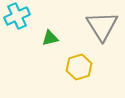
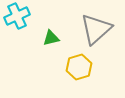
gray triangle: moved 6 px left, 3 px down; rotated 20 degrees clockwise
green triangle: moved 1 px right
